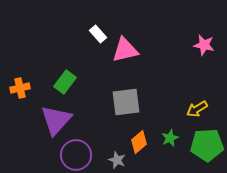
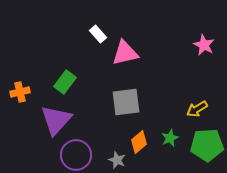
pink star: rotated 15 degrees clockwise
pink triangle: moved 3 px down
orange cross: moved 4 px down
